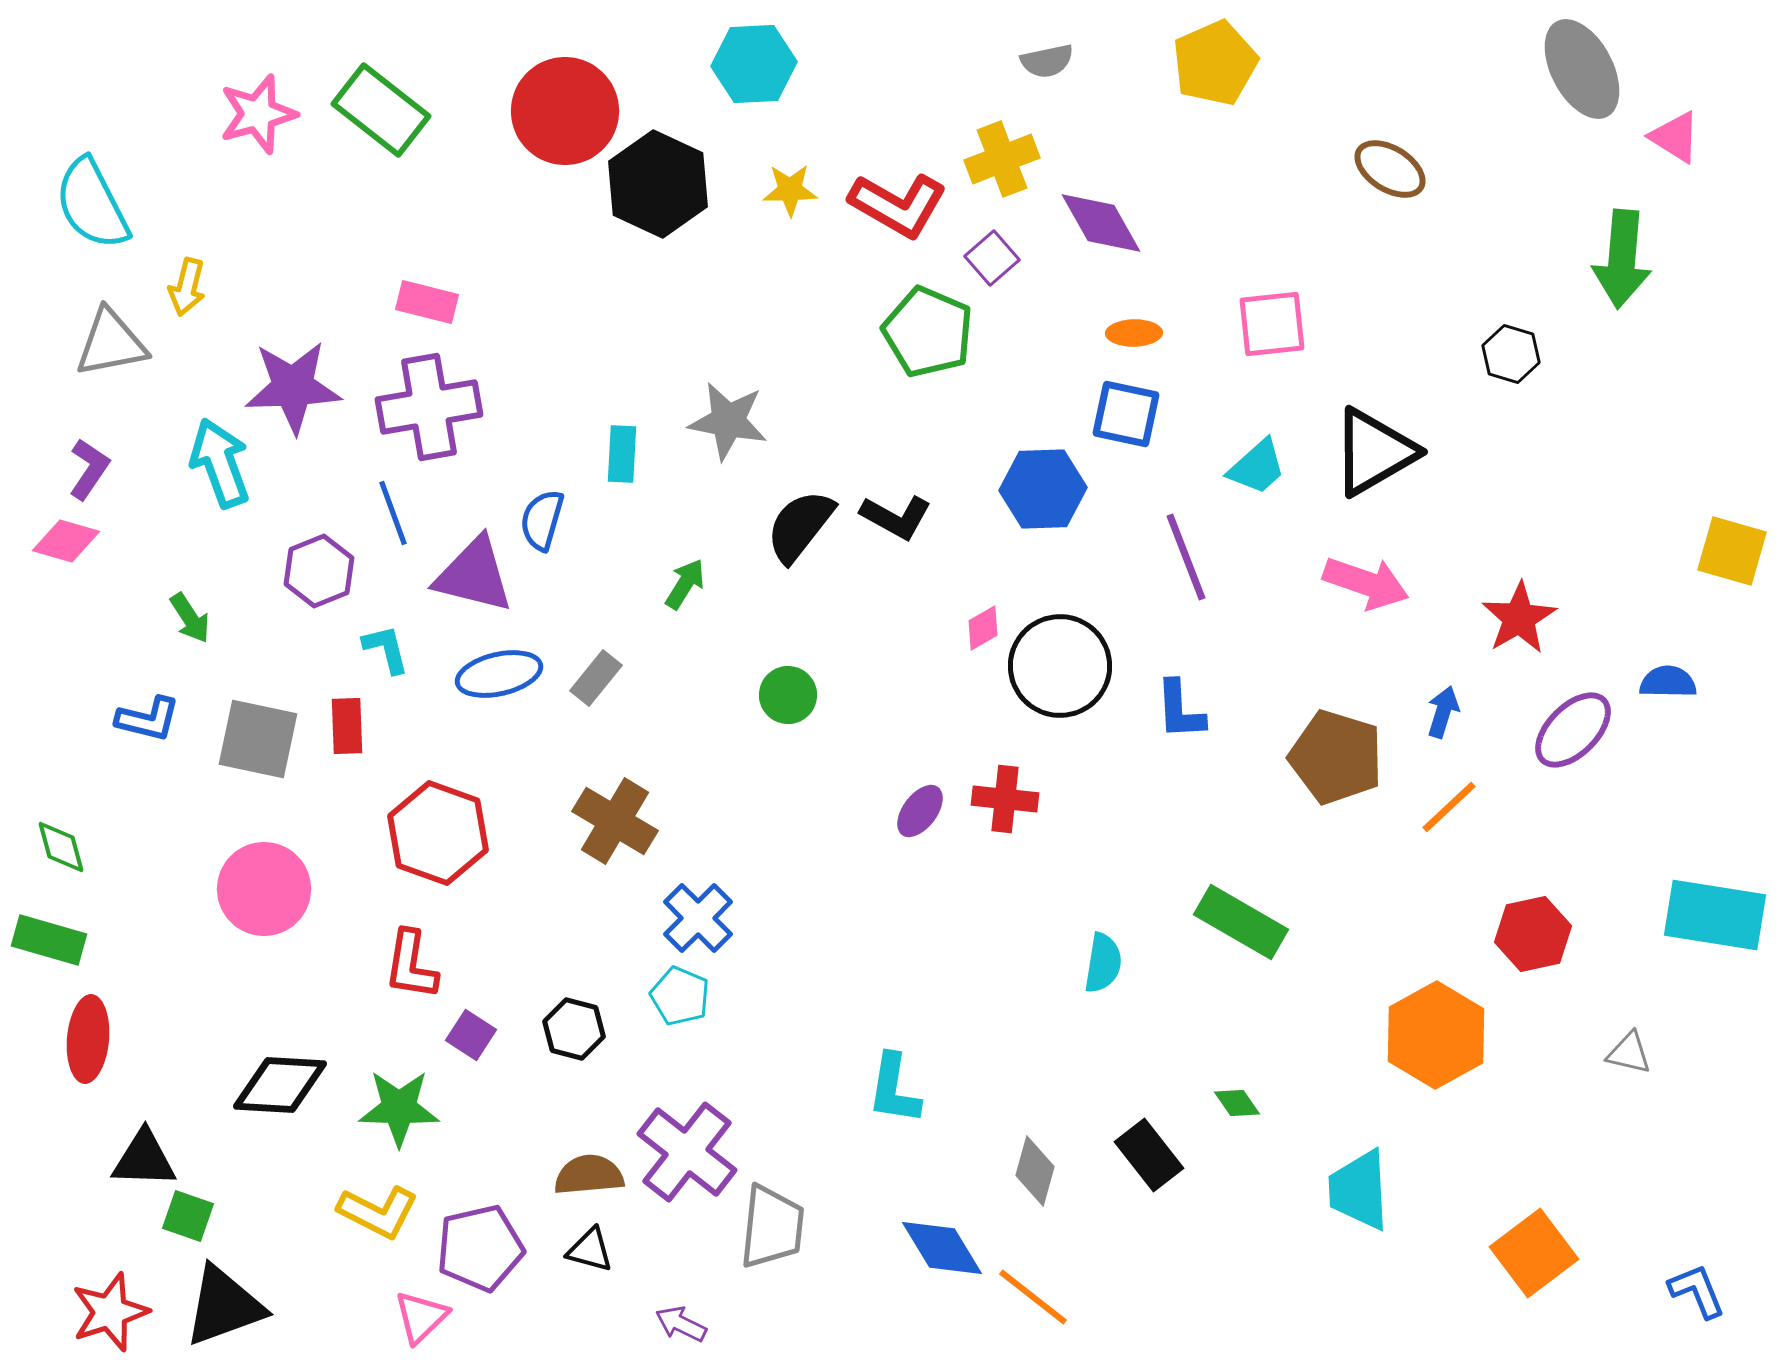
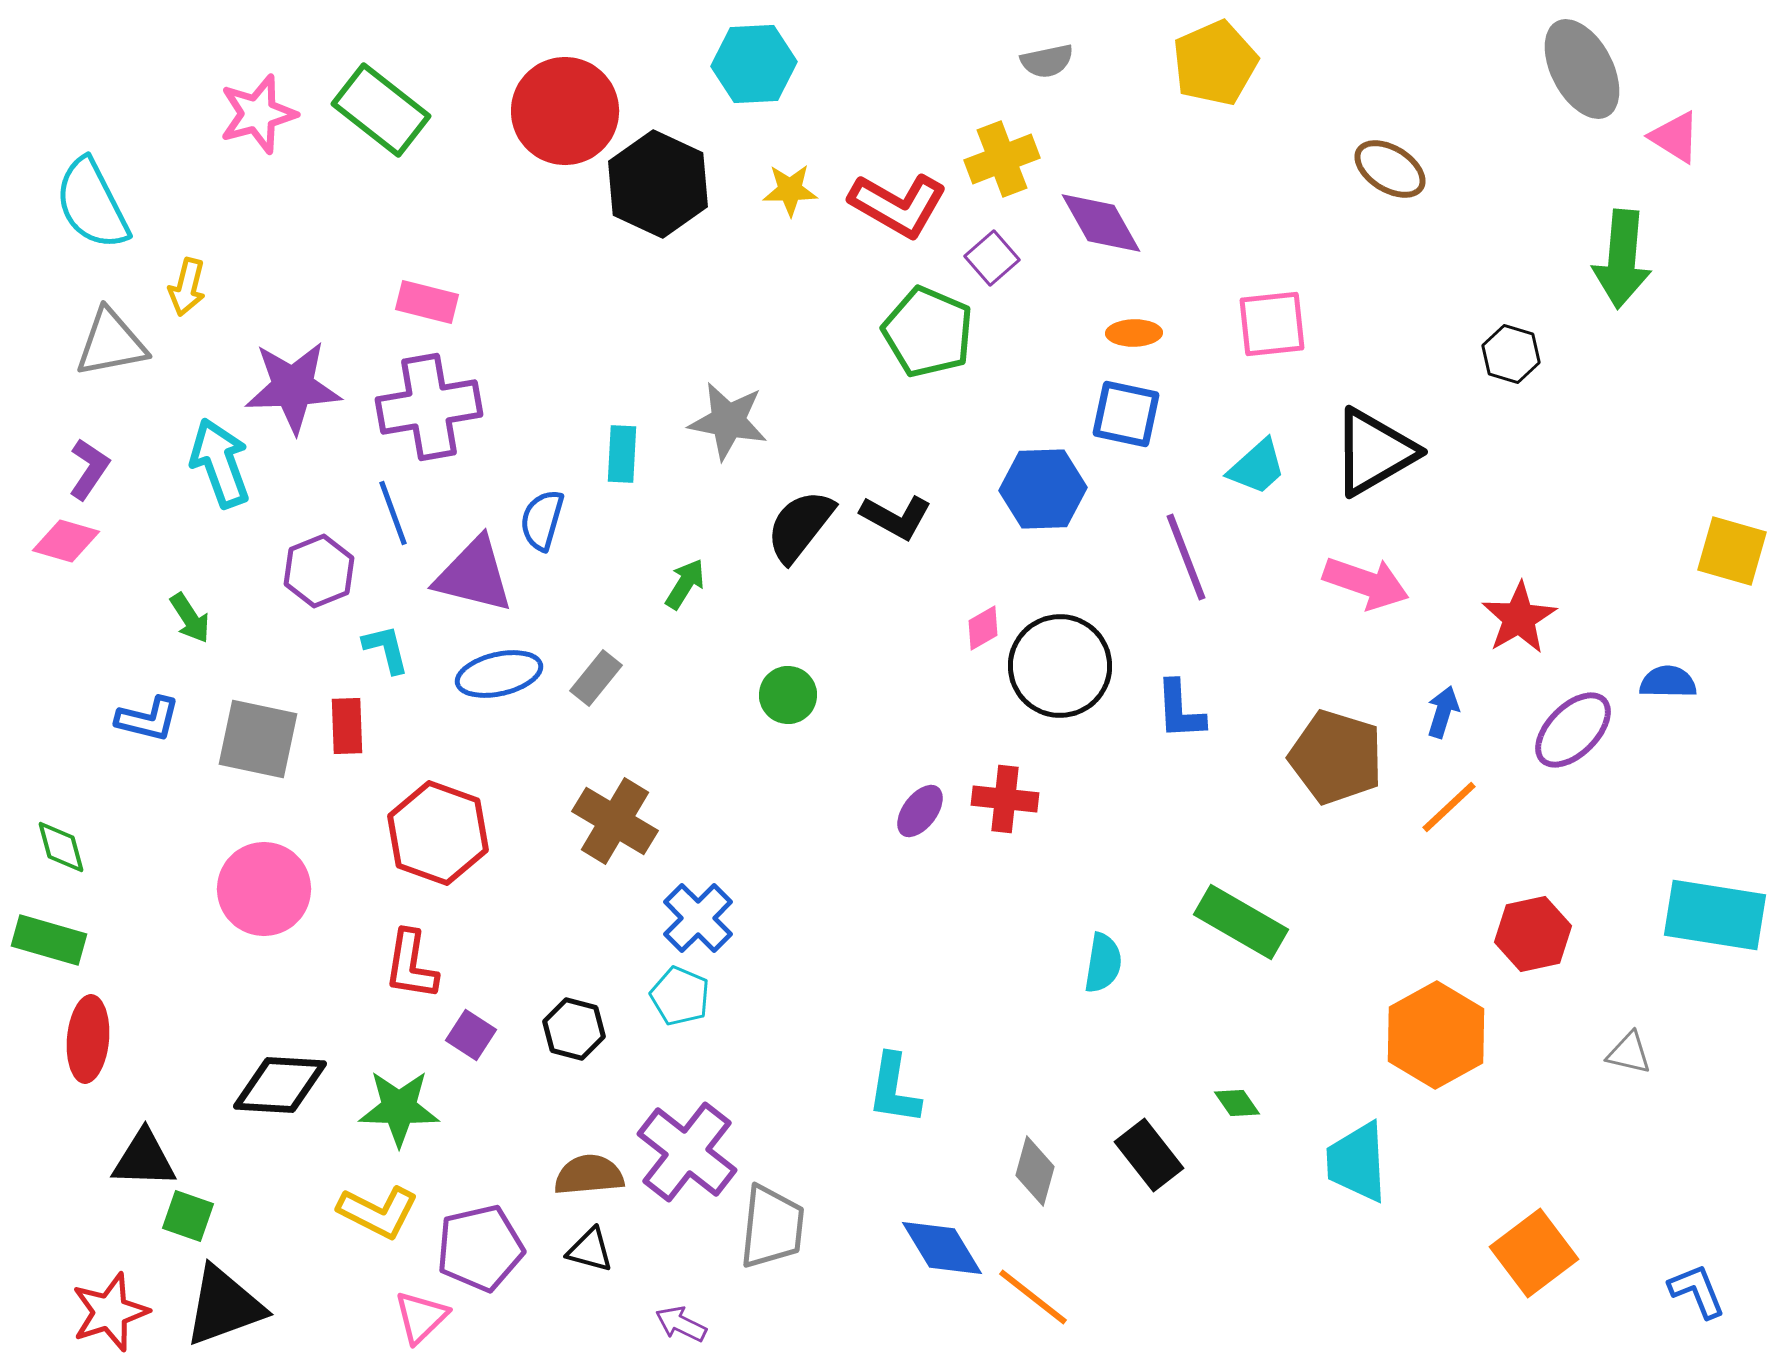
cyan trapezoid at (1359, 1190): moved 2 px left, 28 px up
